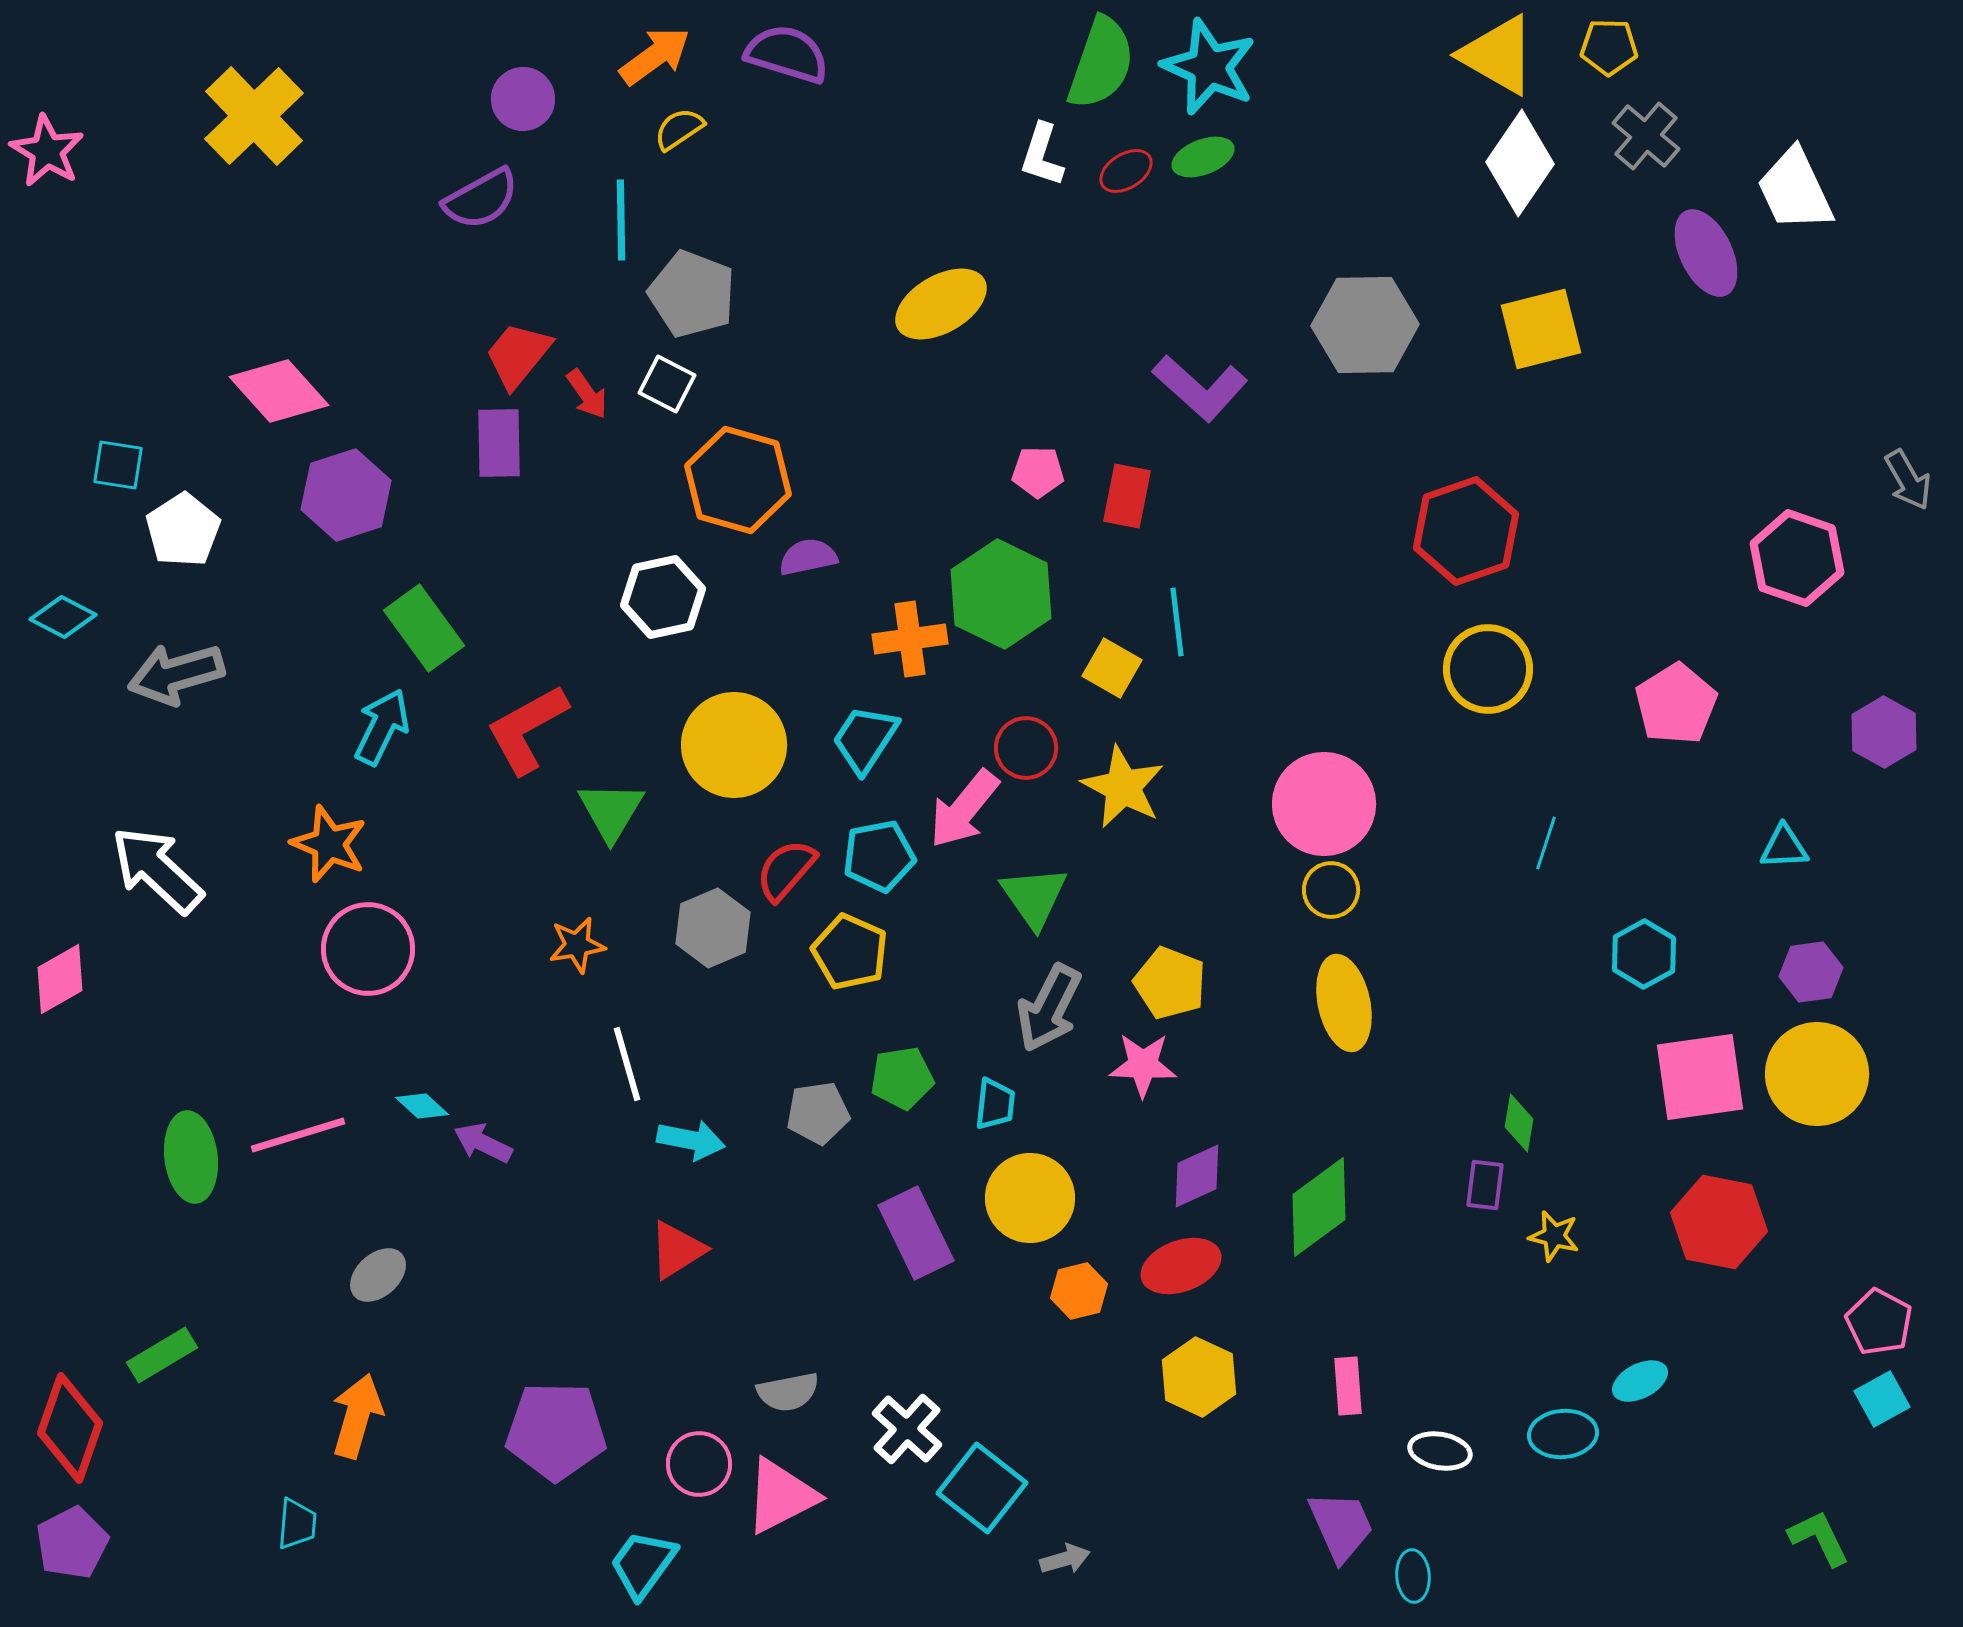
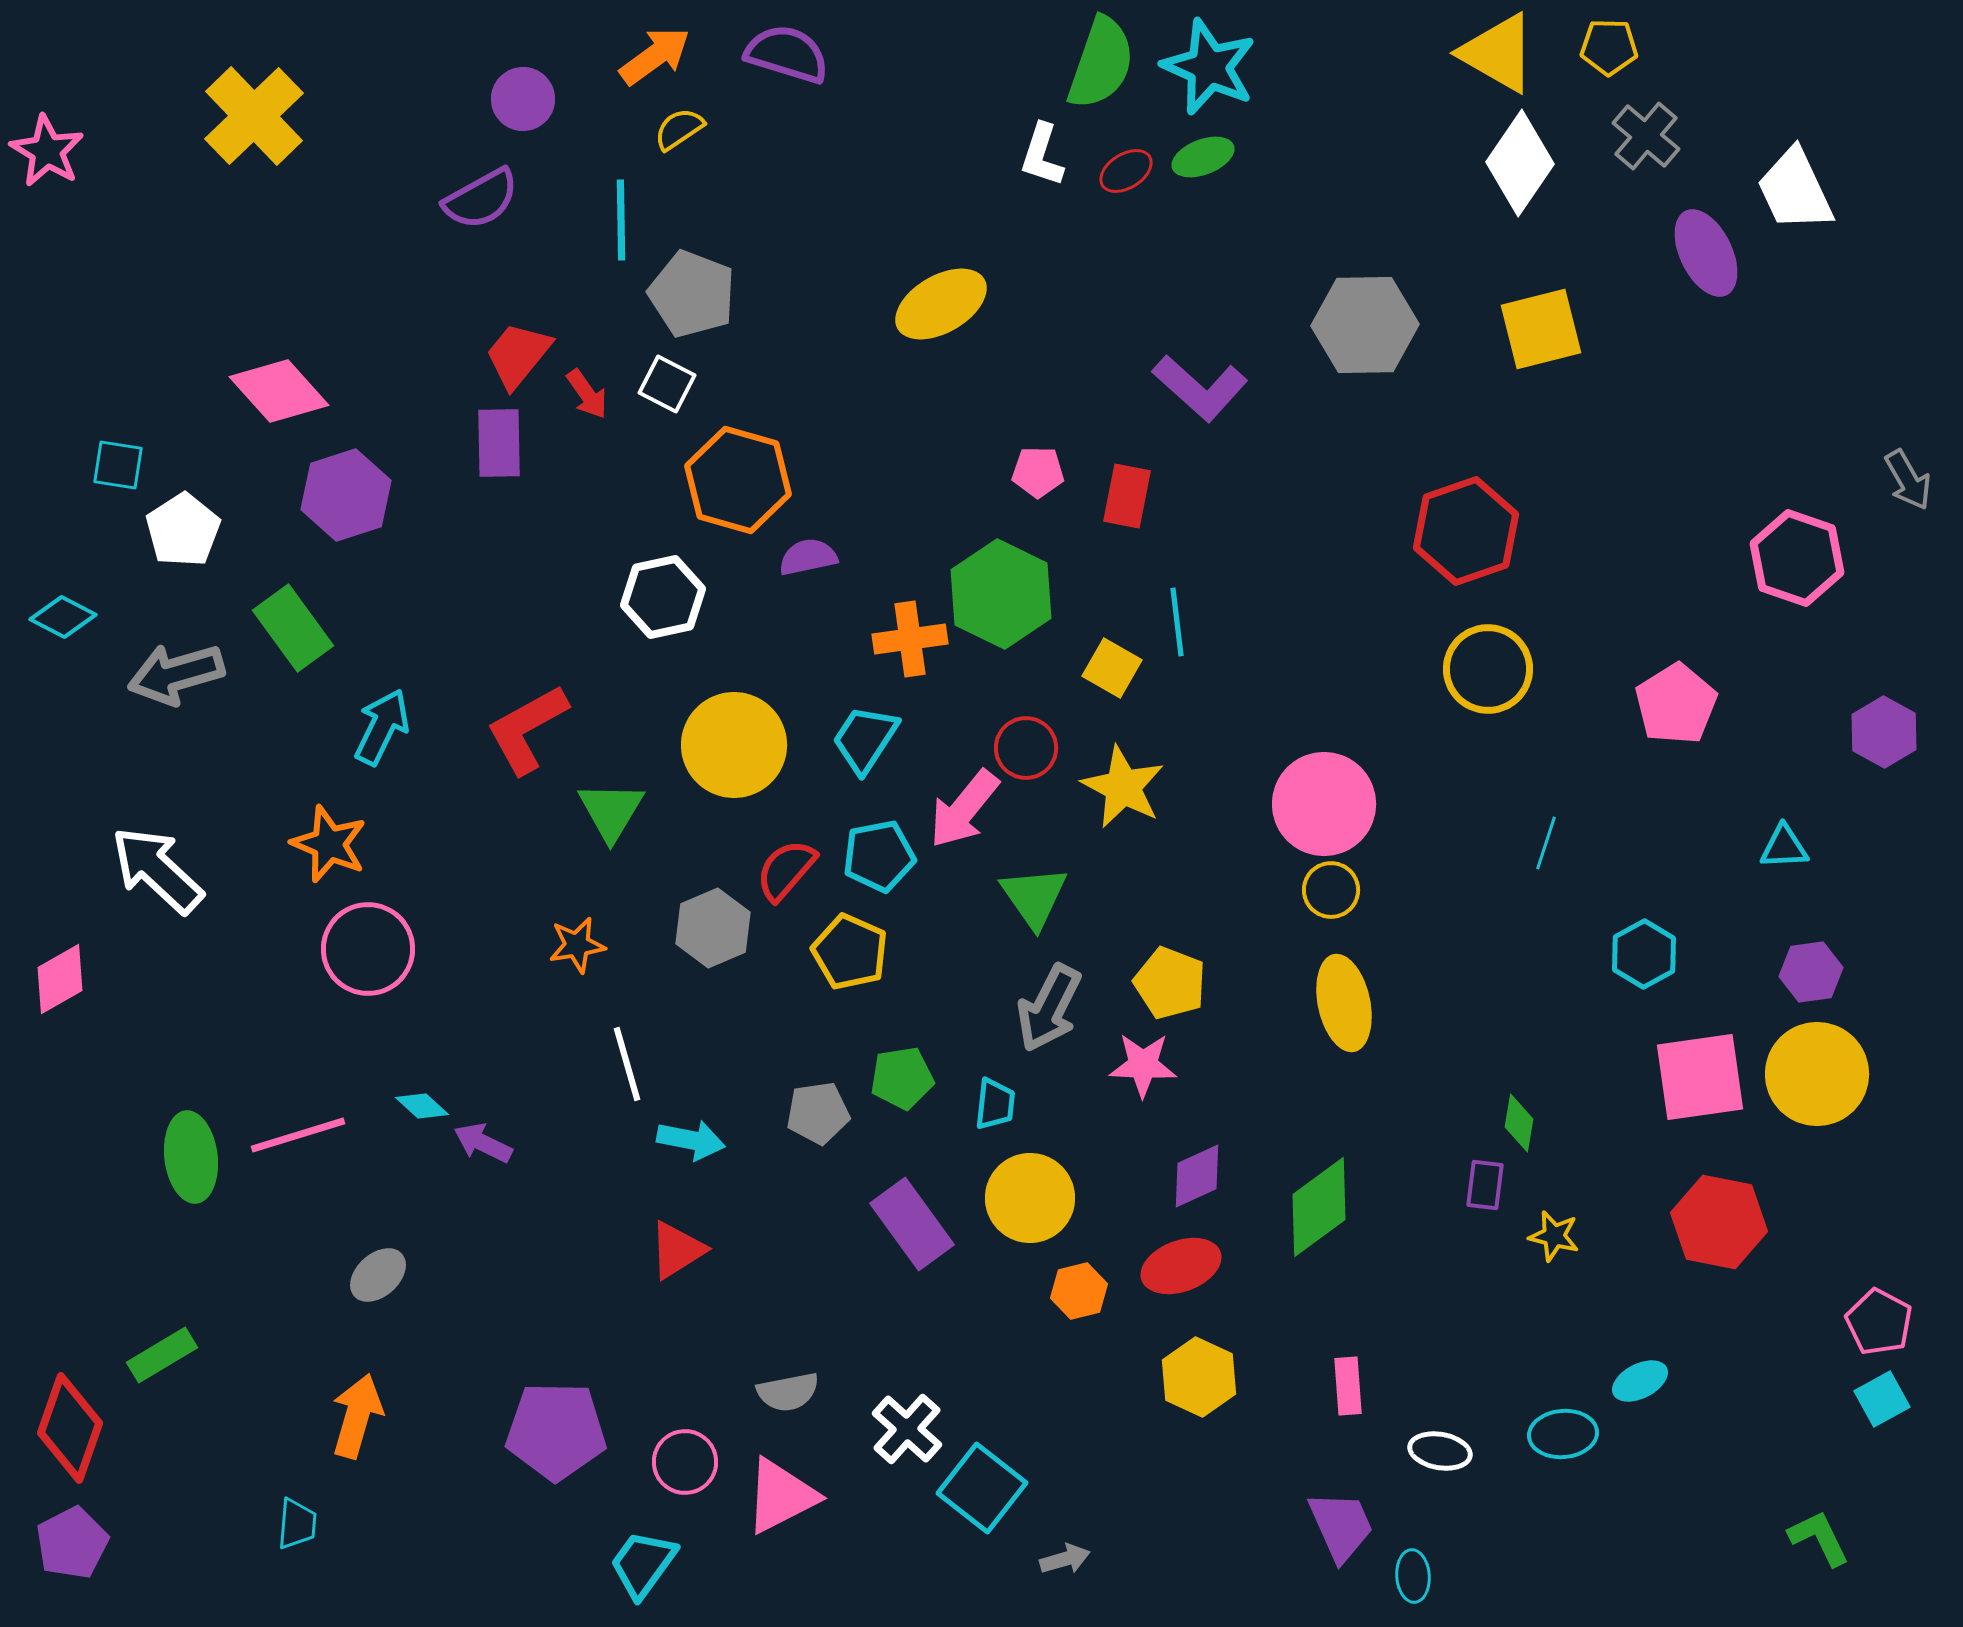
yellow triangle at (1498, 55): moved 2 px up
green rectangle at (424, 628): moved 131 px left
purple rectangle at (916, 1233): moved 4 px left, 9 px up; rotated 10 degrees counterclockwise
pink circle at (699, 1464): moved 14 px left, 2 px up
